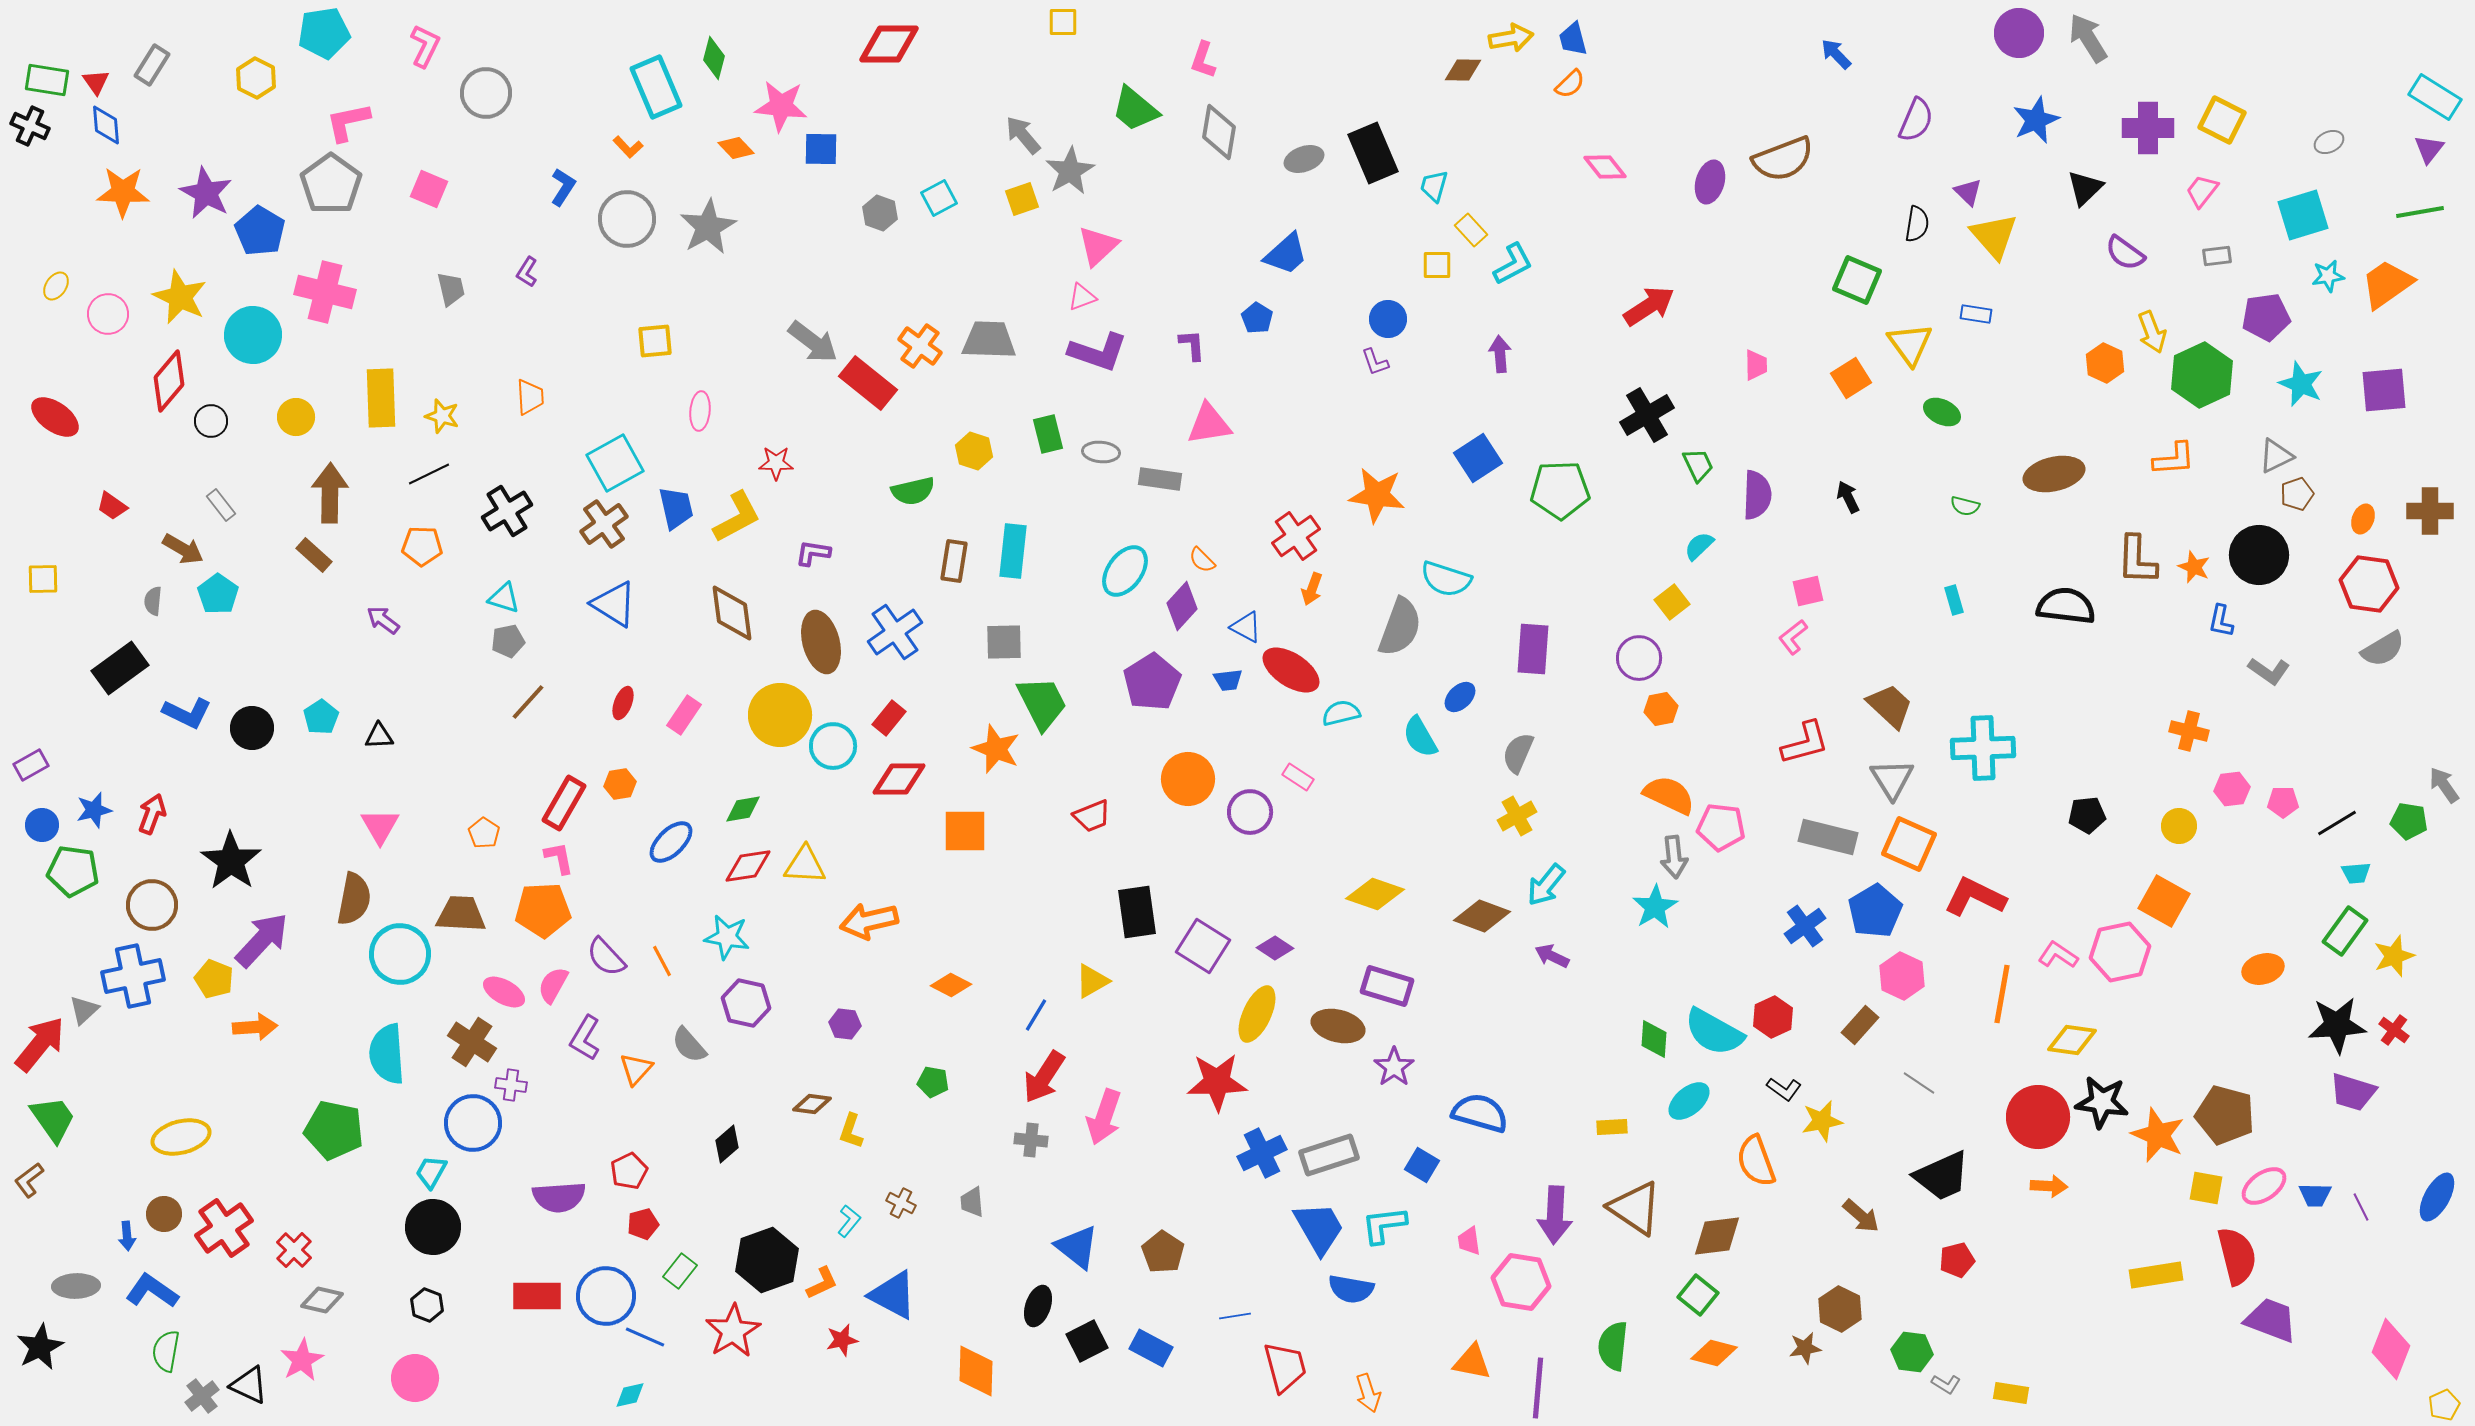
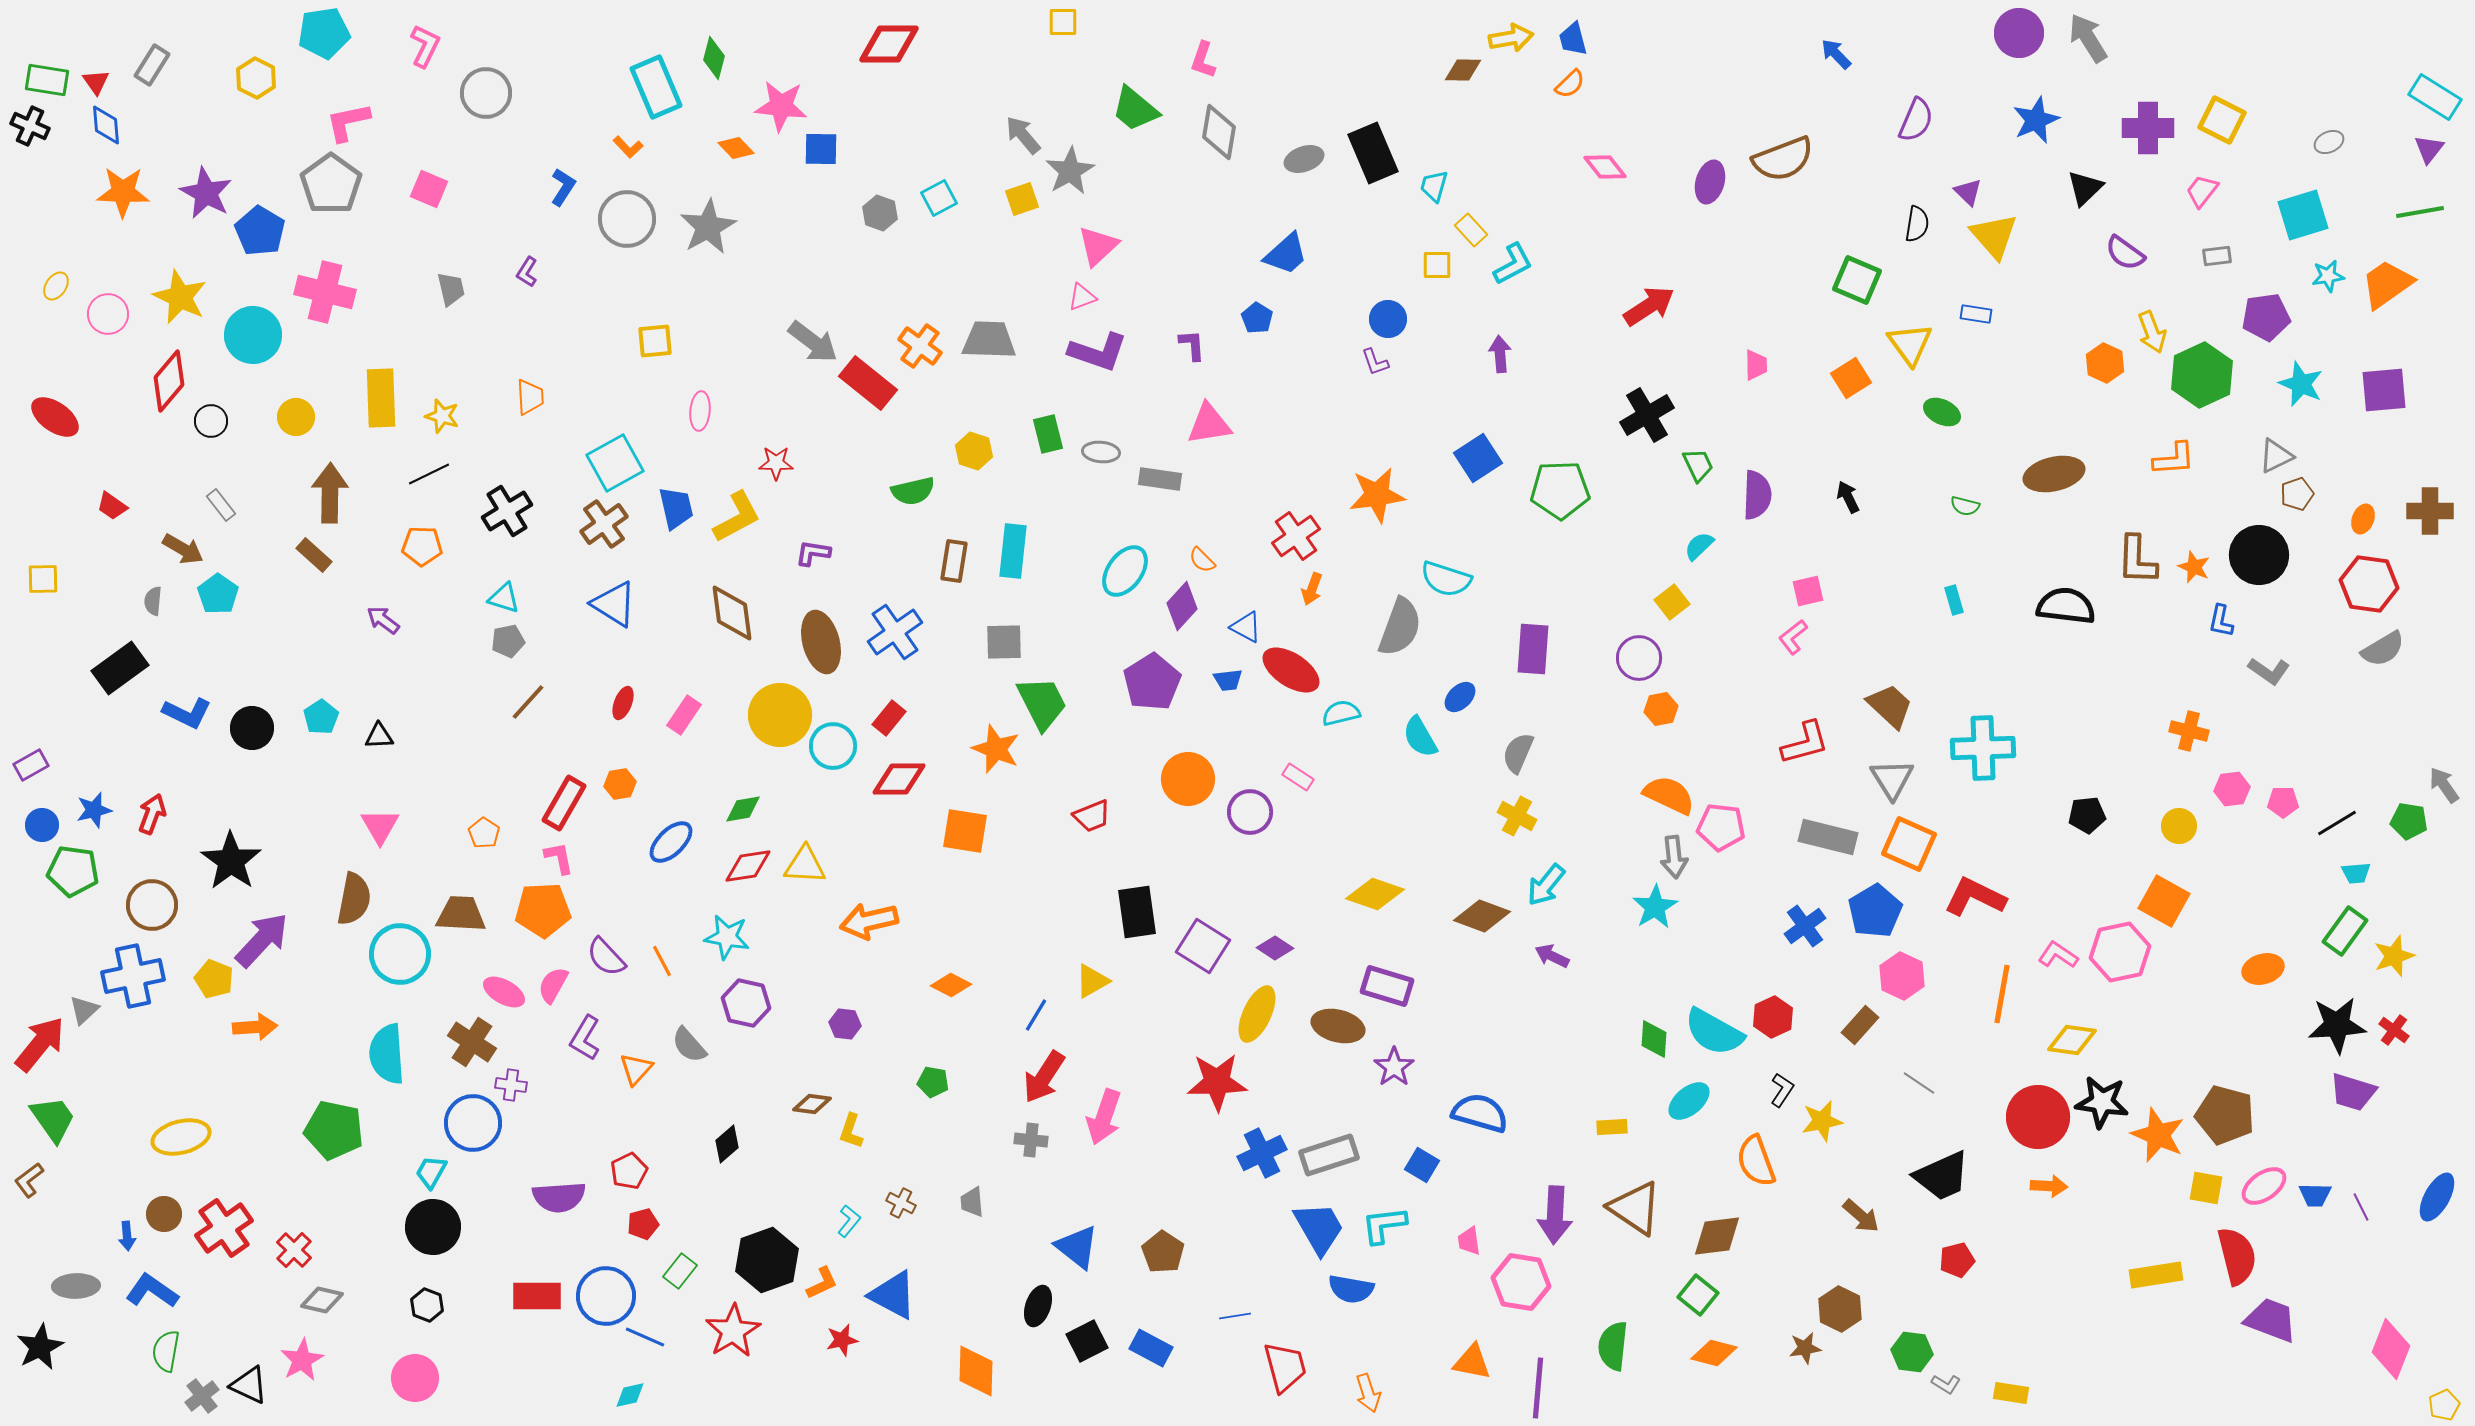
orange star at (1377, 495): rotated 16 degrees counterclockwise
yellow cross at (1517, 816): rotated 33 degrees counterclockwise
orange square at (965, 831): rotated 9 degrees clockwise
black L-shape at (1784, 1089): moved 2 px left, 1 px down; rotated 92 degrees counterclockwise
